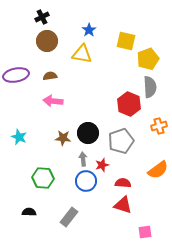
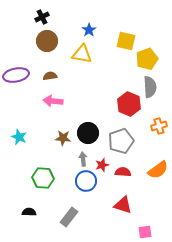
yellow pentagon: moved 1 px left
red semicircle: moved 11 px up
